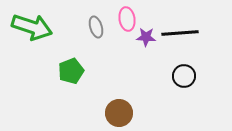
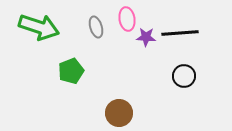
green arrow: moved 7 px right
